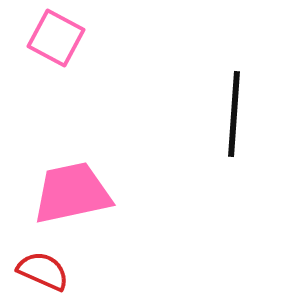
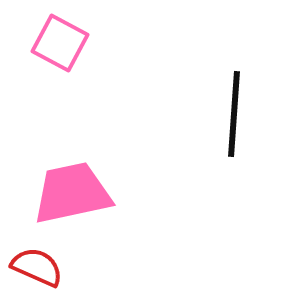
pink square: moved 4 px right, 5 px down
red semicircle: moved 6 px left, 4 px up
